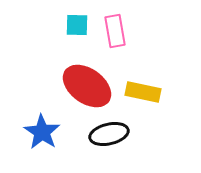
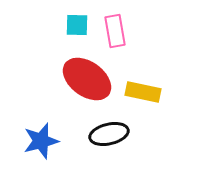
red ellipse: moved 7 px up
blue star: moved 1 px left, 9 px down; rotated 24 degrees clockwise
